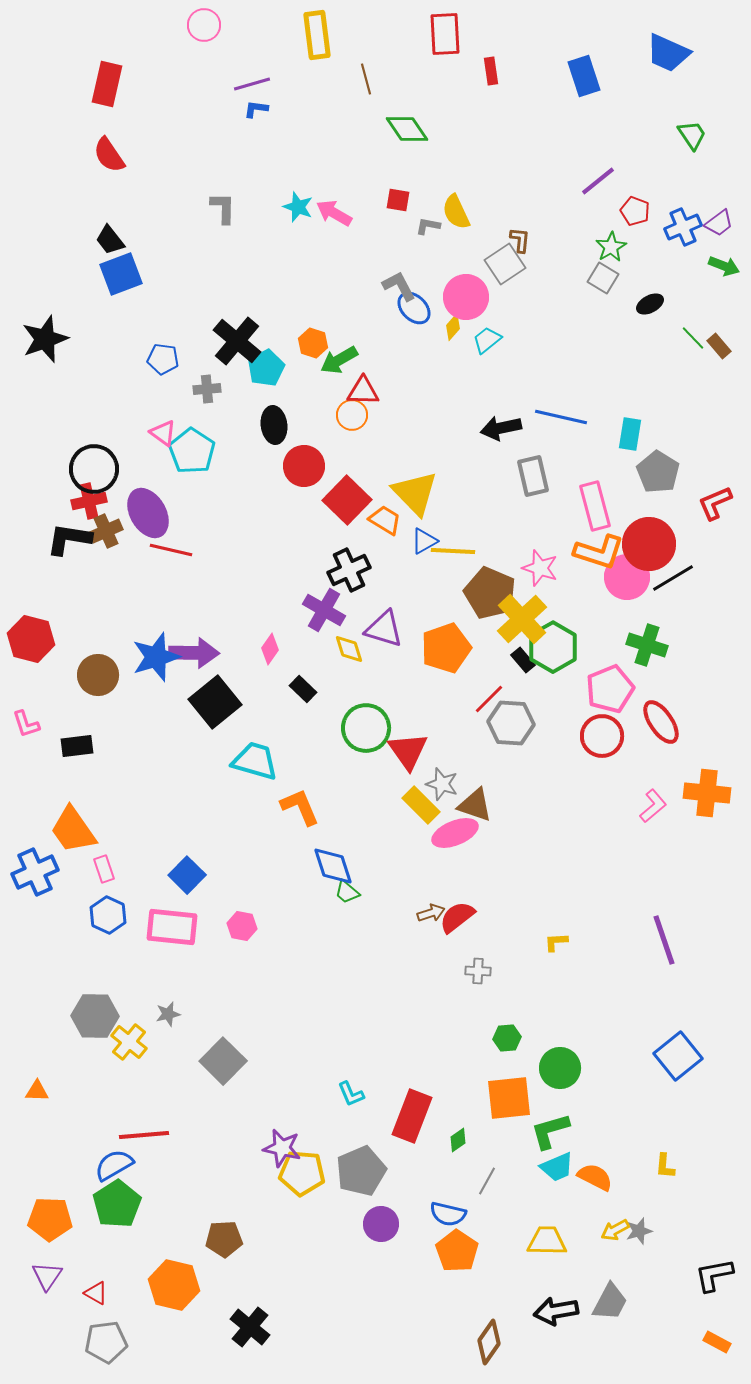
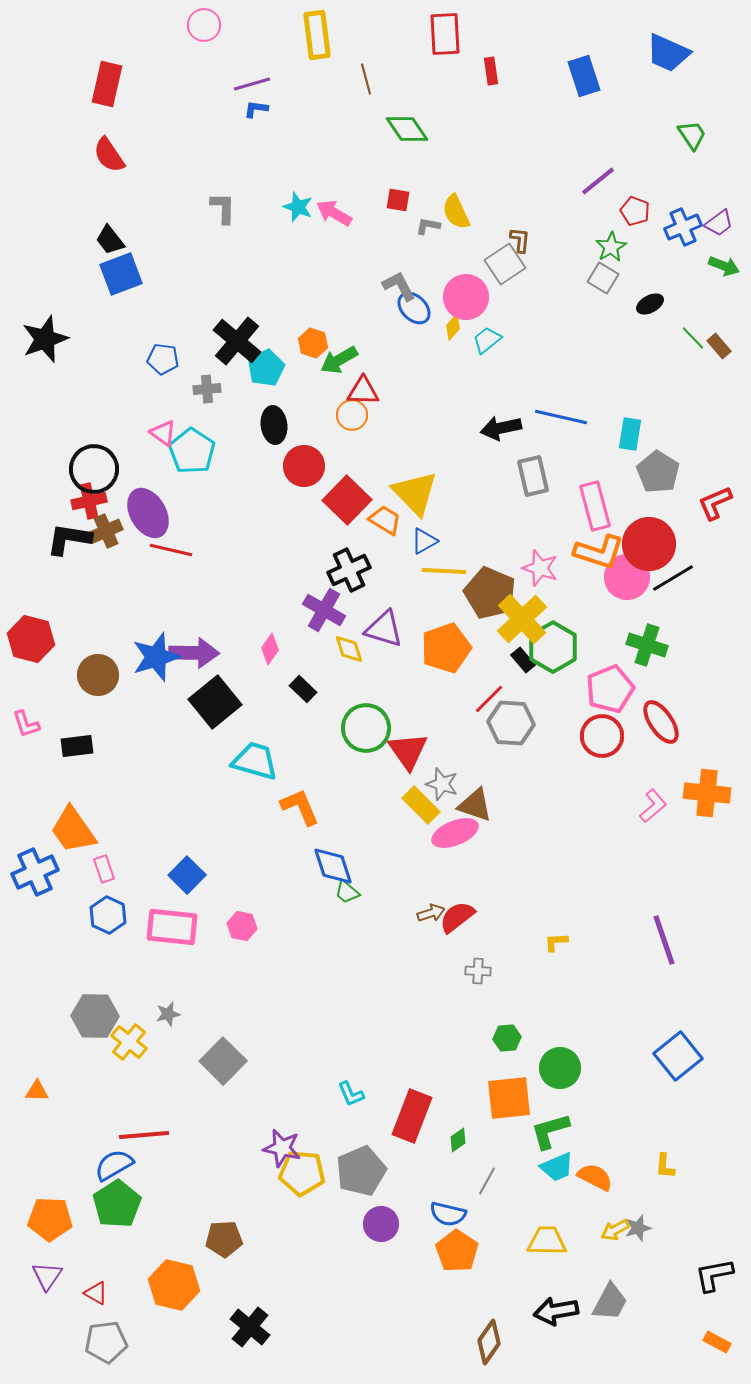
yellow line at (453, 551): moved 9 px left, 20 px down
gray star at (639, 1231): moved 1 px left, 3 px up
